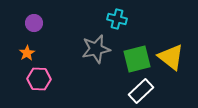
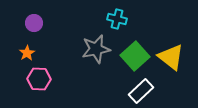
green square: moved 2 px left, 3 px up; rotated 28 degrees counterclockwise
